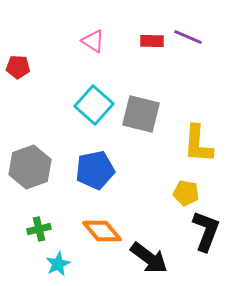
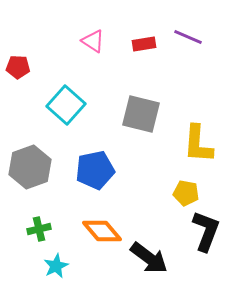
red rectangle: moved 8 px left, 3 px down; rotated 10 degrees counterclockwise
cyan square: moved 28 px left
cyan star: moved 2 px left, 2 px down
